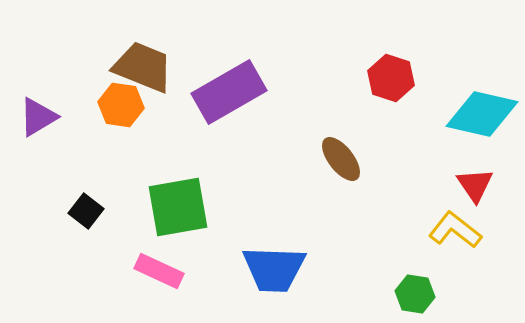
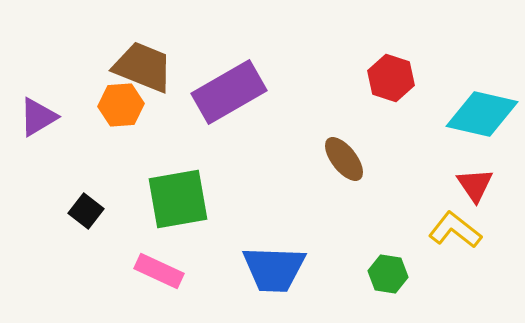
orange hexagon: rotated 12 degrees counterclockwise
brown ellipse: moved 3 px right
green square: moved 8 px up
green hexagon: moved 27 px left, 20 px up
